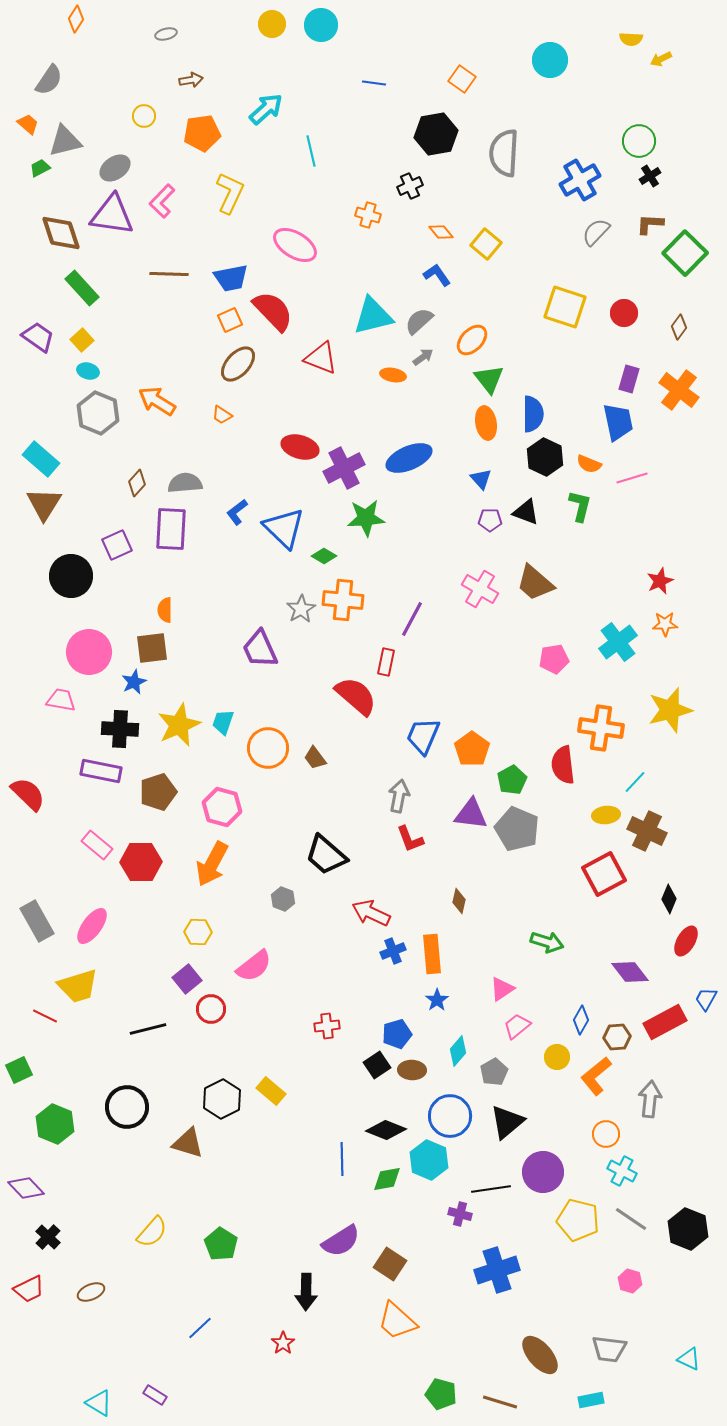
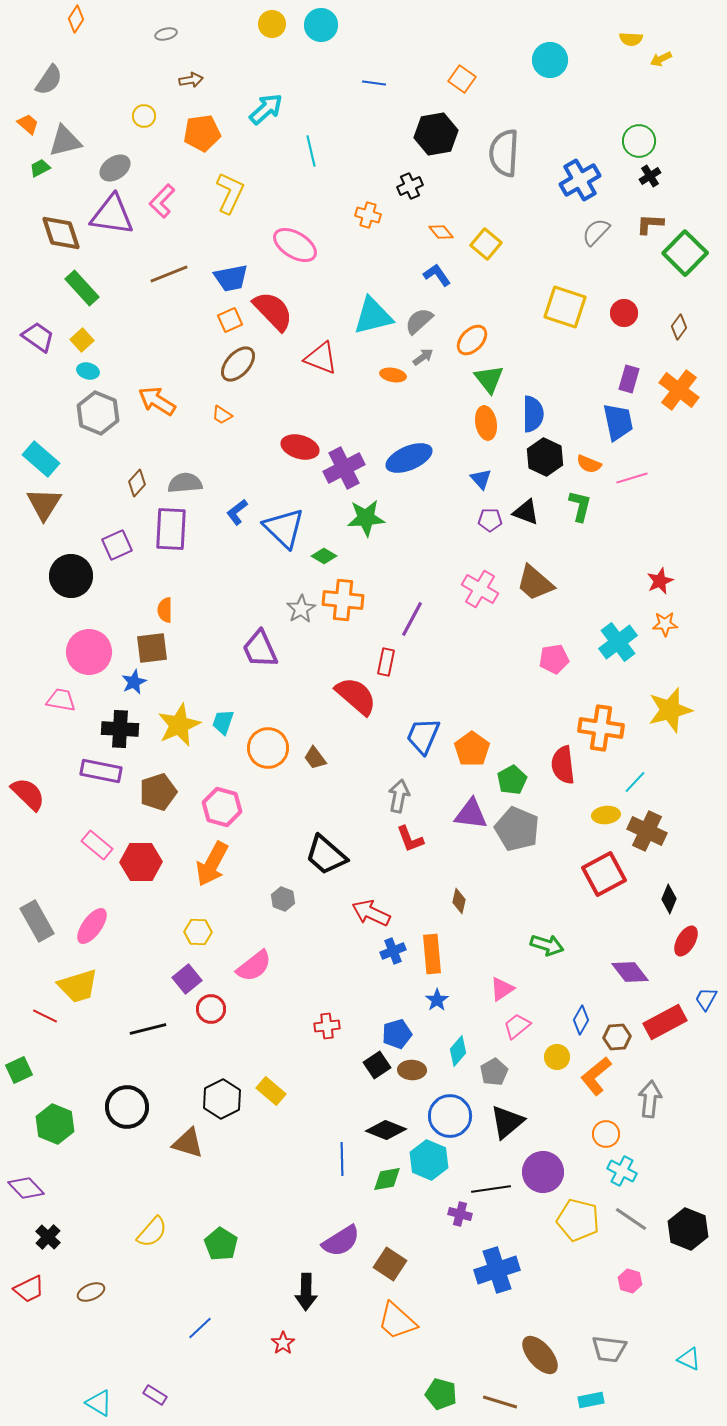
brown line at (169, 274): rotated 24 degrees counterclockwise
green arrow at (547, 942): moved 3 px down
